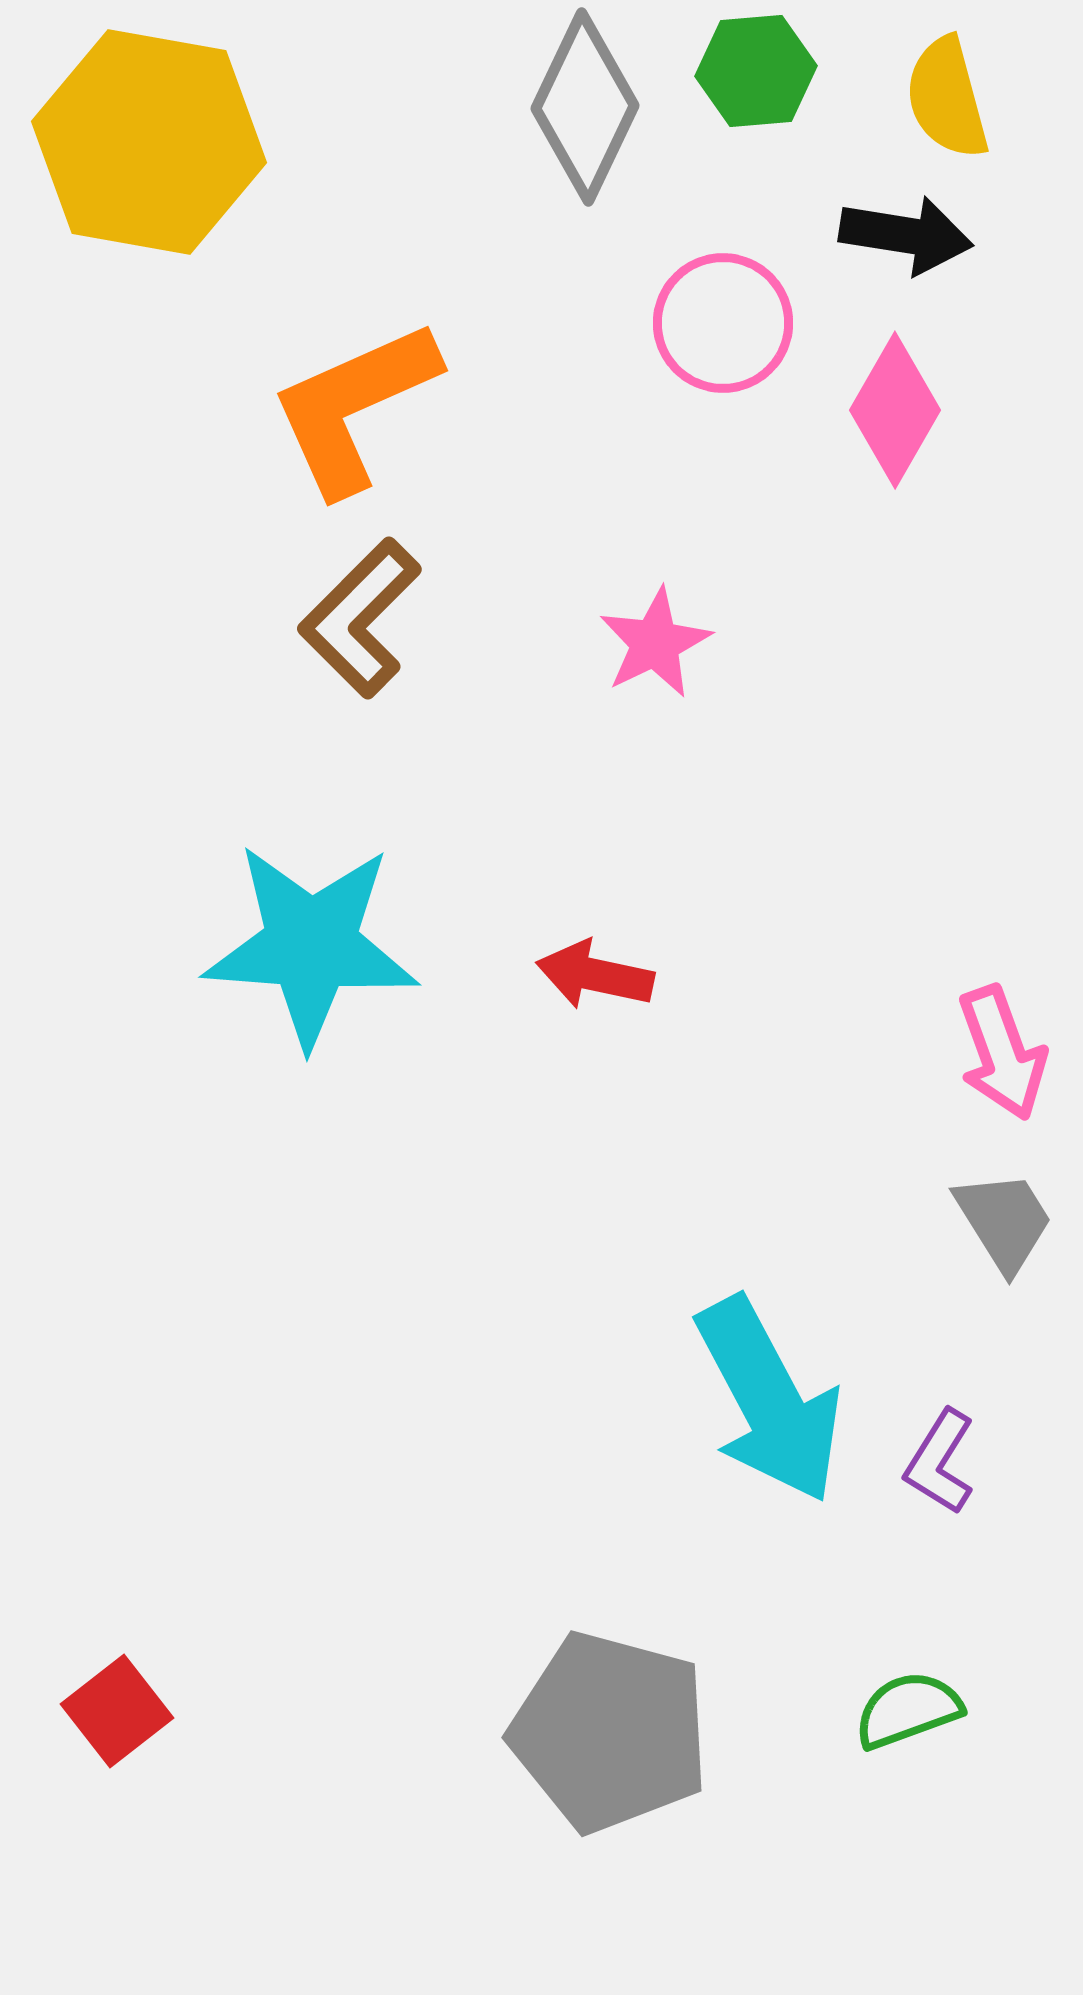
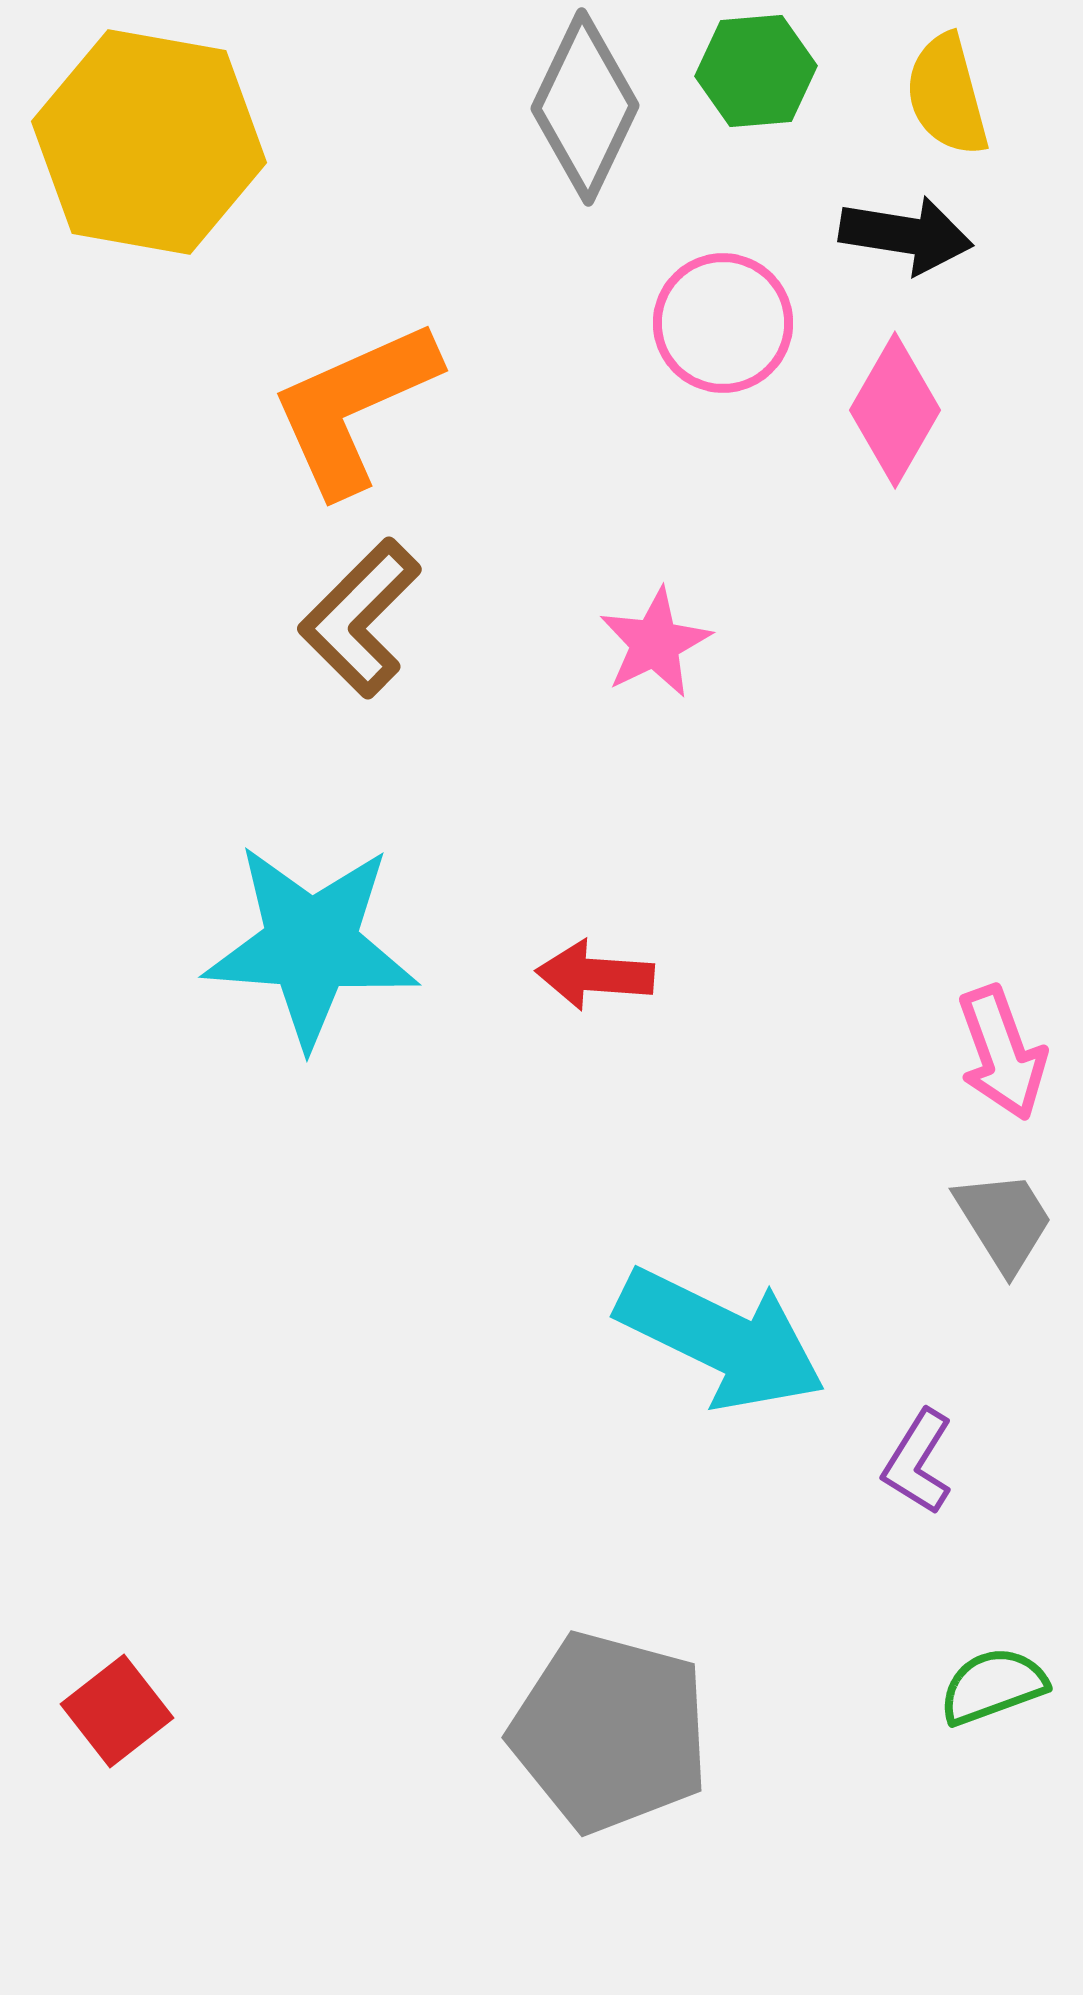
yellow semicircle: moved 3 px up
red arrow: rotated 8 degrees counterclockwise
cyan arrow: moved 48 px left, 61 px up; rotated 36 degrees counterclockwise
purple L-shape: moved 22 px left
green semicircle: moved 85 px right, 24 px up
